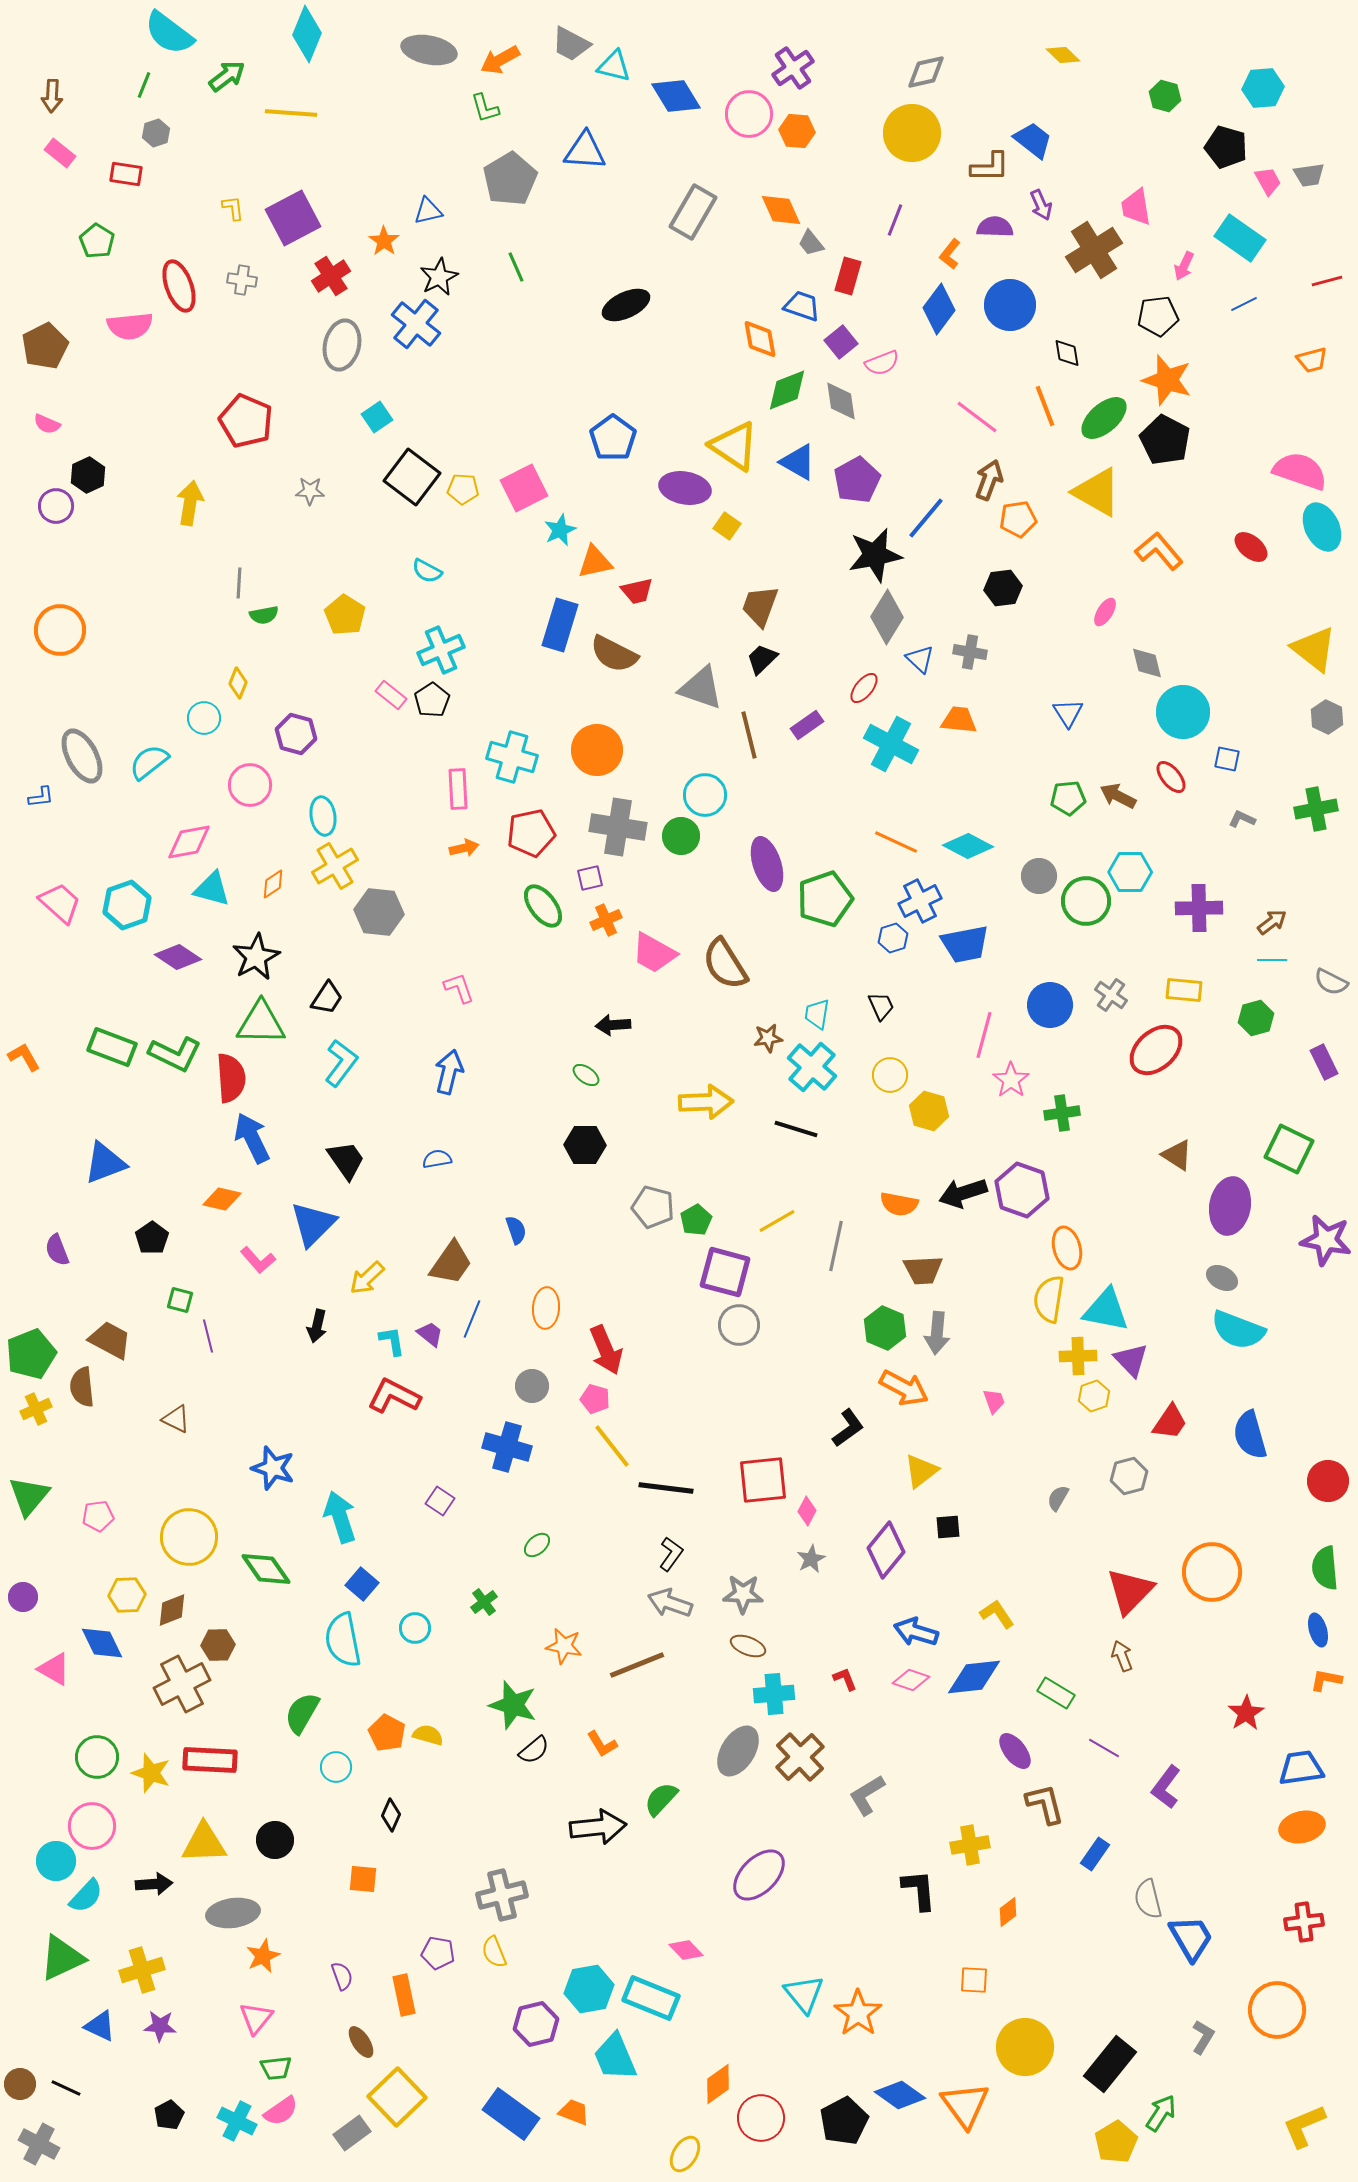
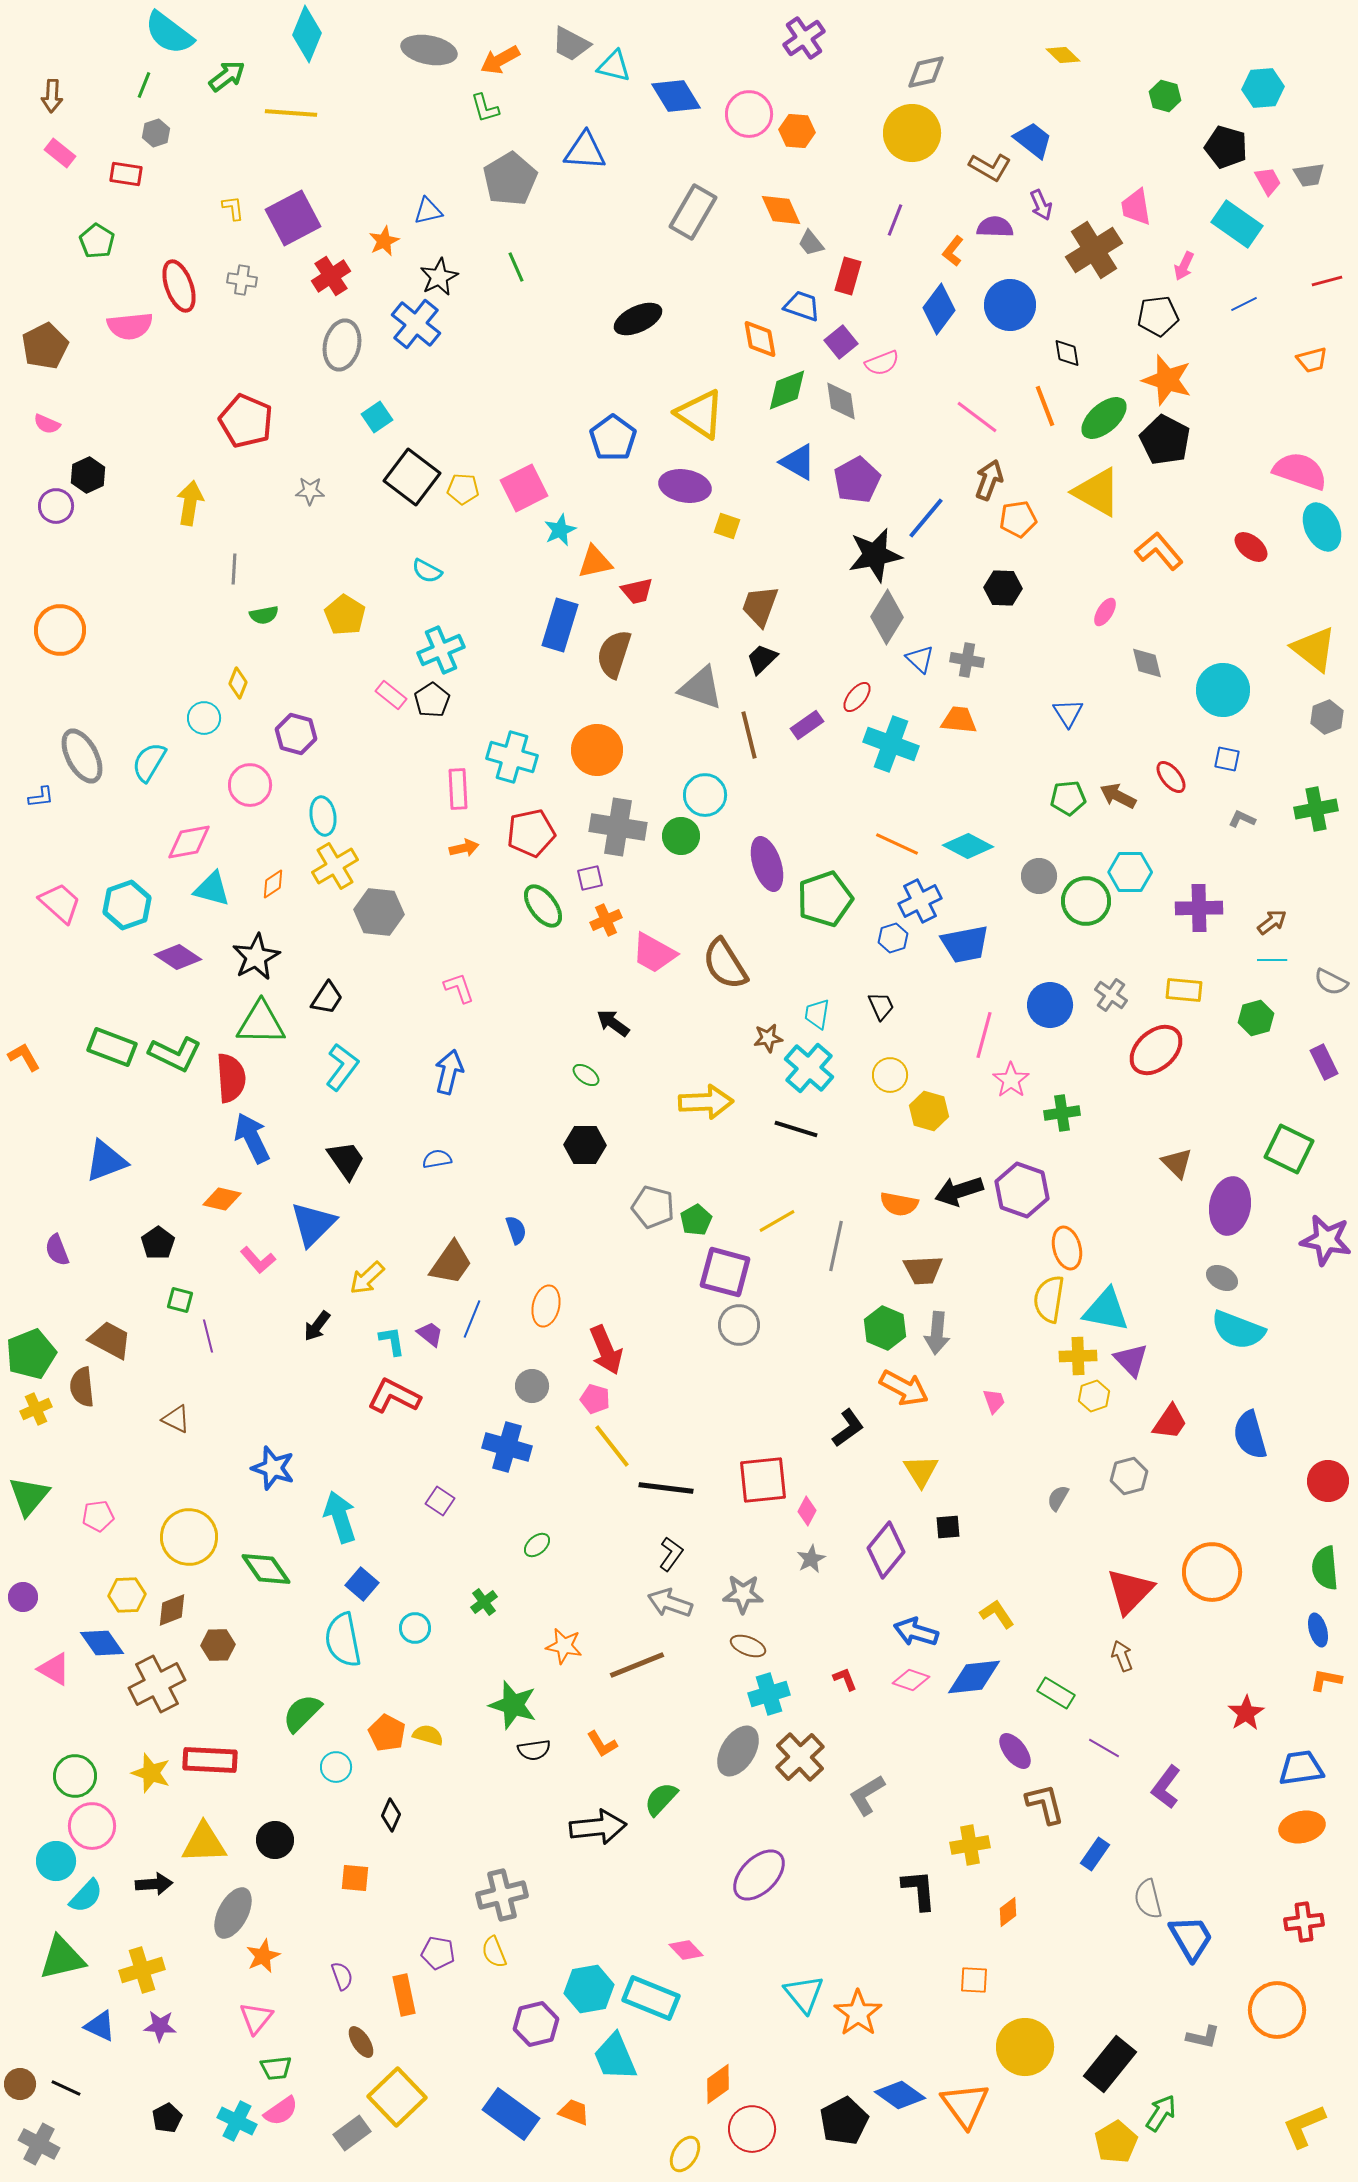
purple cross at (793, 68): moved 11 px right, 30 px up
brown L-shape at (990, 167): rotated 30 degrees clockwise
cyan rectangle at (1240, 238): moved 3 px left, 14 px up
orange star at (384, 241): rotated 12 degrees clockwise
orange L-shape at (950, 254): moved 3 px right, 3 px up
black ellipse at (626, 305): moved 12 px right, 14 px down
yellow triangle at (734, 446): moved 34 px left, 32 px up
purple ellipse at (685, 488): moved 2 px up
yellow square at (727, 526): rotated 16 degrees counterclockwise
gray line at (239, 583): moved 5 px left, 14 px up
black hexagon at (1003, 588): rotated 9 degrees clockwise
gray cross at (970, 652): moved 3 px left, 8 px down
brown semicircle at (614, 654): rotated 81 degrees clockwise
red ellipse at (864, 688): moved 7 px left, 9 px down
cyan circle at (1183, 712): moved 40 px right, 22 px up
gray hexagon at (1327, 717): rotated 12 degrees clockwise
cyan cross at (891, 744): rotated 8 degrees counterclockwise
cyan semicircle at (149, 762): rotated 21 degrees counterclockwise
orange line at (896, 842): moved 1 px right, 2 px down
black arrow at (613, 1025): moved 2 px up; rotated 40 degrees clockwise
cyan L-shape at (341, 1063): moved 1 px right, 4 px down
cyan cross at (812, 1067): moved 3 px left, 1 px down
brown triangle at (1177, 1155): moved 8 px down; rotated 12 degrees clockwise
blue triangle at (105, 1163): moved 1 px right, 2 px up
black arrow at (963, 1193): moved 4 px left, 2 px up
black pentagon at (152, 1238): moved 6 px right, 5 px down
orange ellipse at (546, 1308): moved 2 px up; rotated 9 degrees clockwise
black arrow at (317, 1326): rotated 24 degrees clockwise
yellow triangle at (921, 1471): rotated 24 degrees counterclockwise
blue diamond at (102, 1643): rotated 9 degrees counterclockwise
brown cross at (182, 1684): moved 25 px left
cyan cross at (774, 1694): moved 5 px left; rotated 12 degrees counterclockwise
green semicircle at (302, 1713): rotated 15 degrees clockwise
black semicircle at (534, 1750): rotated 32 degrees clockwise
green circle at (97, 1757): moved 22 px left, 19 px down
orange square at (363, 1879): moved 8 px left, 1 px up
gray ellipse at (233, 1913): rotated 54 degrees counterclockwise
green triangle at (62, 1958): rotated 12 degrees clockwise
gray L-shape at (1203, 2037): rotated 72 degrees clockwise
black pentagon at (169, 2115): moved 2 px left, 3 px down
red circle at (761, 2118): moved 9 px left, 11 px down
